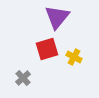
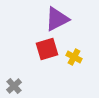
purple triangle: moved 2 px down; rotated 24 degrees clockwise
gray cross: moved 9 px left, 8 px down
